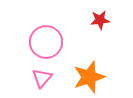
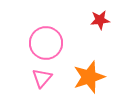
pink circle: moved 1 px down
